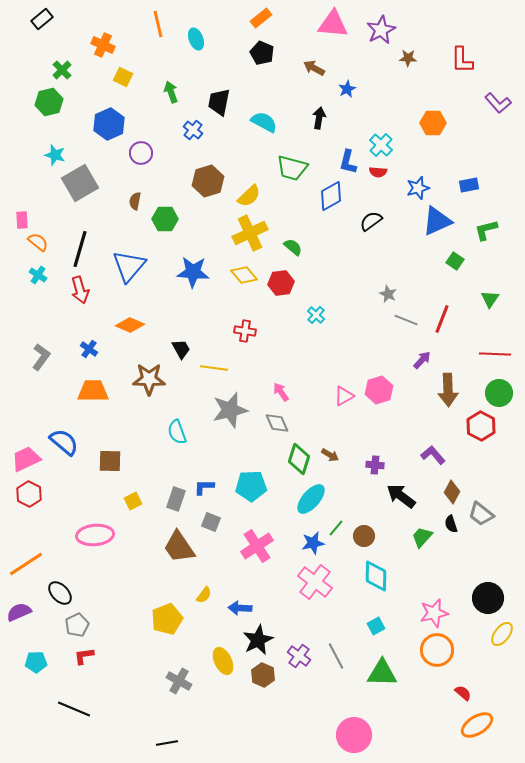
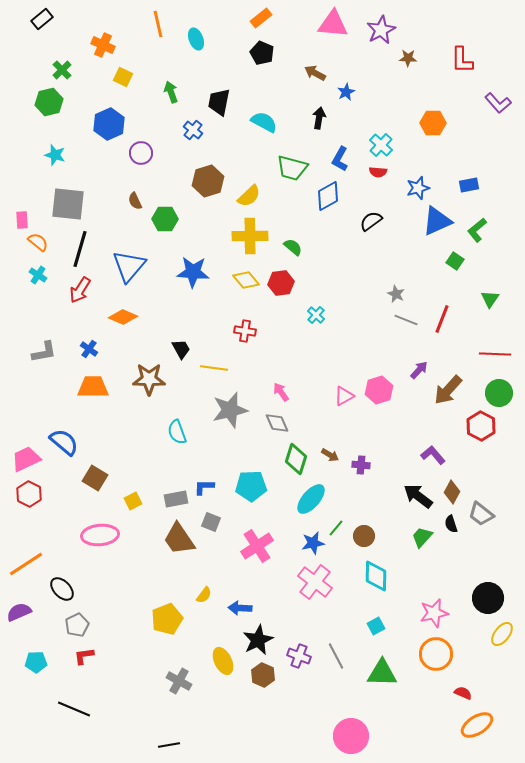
brown arrow at (314, 68): moved 1 px right, 5 px down
blue star at (347, 89): moved 1 px left, 3 px down
blue L-shape at (348, 162): moved 8 px left, 3 px up; rotated 15 degrees clockwise
gray square at (80, 183): moved 12 px left, 21 px down; rotated 36 degrees clockwise
blue diamond at (331, 196): moved 3 px left
brown semicircle at (135, 201): rotated 36 degrees counterclockwise
green L-shape at (486, 230): moved 9 px left; rotated 25 degrees counterclockwise
yellow cross at (250, 233): moved 3 px down; rotated 24 degrees clockwise
yellow diamond at (244, 275): moved 2 px right, 5 px down
red arrow at (80, 290): rotated 48 degrees clockwise
gray star at (388, 294): moved 8 px right
orange diamond at (130, 325): moved 7 px left, 8 px up
gray L-shape at (41, 357): moved 3 px right, 5 px up; rotated 44 degrees clockwise
purple arrow at (422, 360): moved 3 px left, 10 px down
brown arrow at (448, 390): rotated 44 degrees clockwise
orange trapezoid at (93, 391): moved 4 px up
green diamond at (299, 459): moved 3 px left
brown square at (110, 461): moved 15 px left, 17 px down; rotated 30 degrees clockwise
purple cross at (375, 465): moved 14 px left
black arrow at (401, 496): moved 17 px right
gray rectangle at (176, 499): rotated 60 degrees clockwise
pink ellipse at (95, 535): moved 5 px right
brown trapezoid at (179, 547): moved 8 px up
black ellipse at (60, 593): moved 2 px right, 4 px up
orange circle at (437, 650): moved 1 px left, 4 px down
purple cross at (299, 656): rotated 15 degrees counterclockwise
red semicircle at (463, 693): rotated 18 degrees counterclockwise
pink circle at (354, 735): moved 3 px left, 1 px down
black line at (167, 743): moved 2 px right, 2 px down
